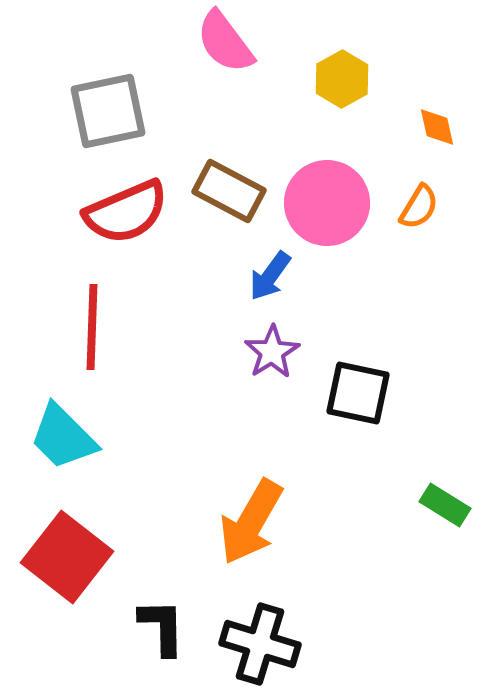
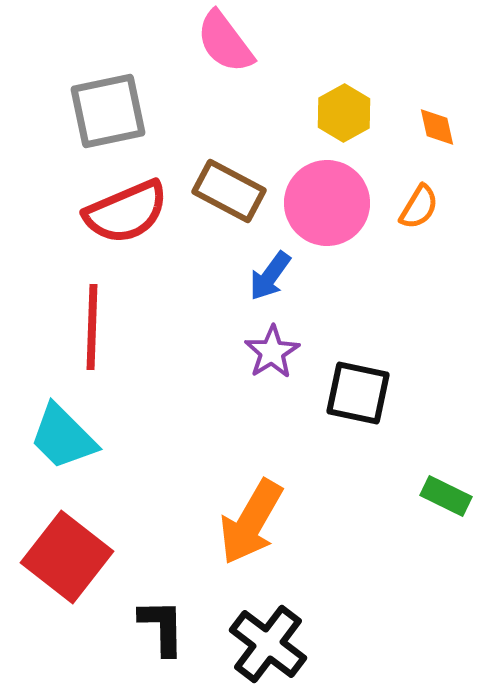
yellow hexagon: moved 2 px right, 34 px down
green rectangle: moved 1 px right, 9 px up; rotated 6 degrees counterclockwise
black cross: moved 8 px right; rotated 20 degrees clockwise
